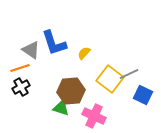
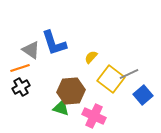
yellow semicircle: moved 7 px right, 4 px down
yellow square: moved 1 px right
blue square: rotated 24 degrees clockwise
